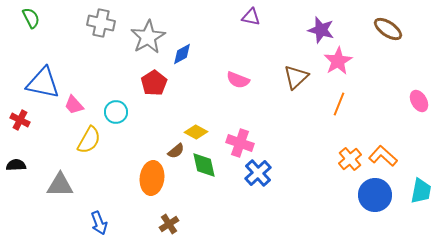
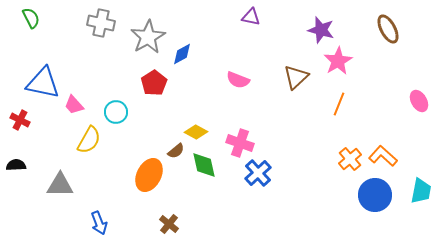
brown ellipse: rotated 28 degrees clockwise
orange ellipse: moved 3 px left, 3 px up; rotated 20 degrees clockwise
brown cross: rotated 18 degrees counterclockwise
